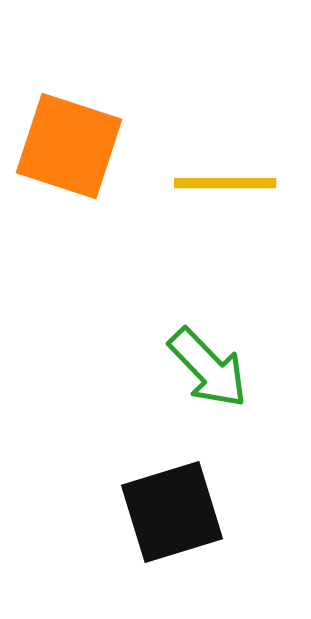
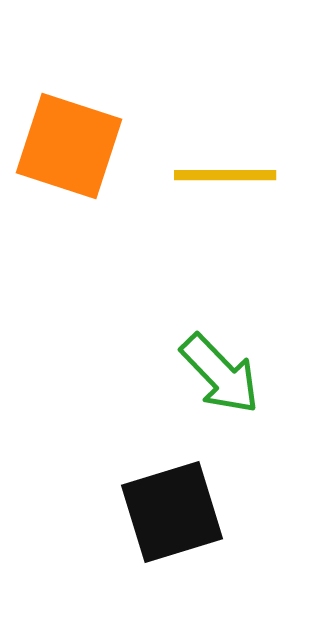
yellow line: moved 8 px up
green arrow: moved 12 px right, 6 px down
